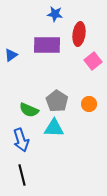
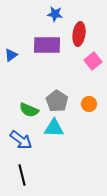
blue arrow: rotated 35 degrees counterclockwise
